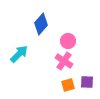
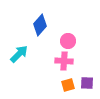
blue diamond: moved 1 px left, 1 px down
pink cross: rotated 30 degrees counterclockwise
purple square: moved 1 px down
